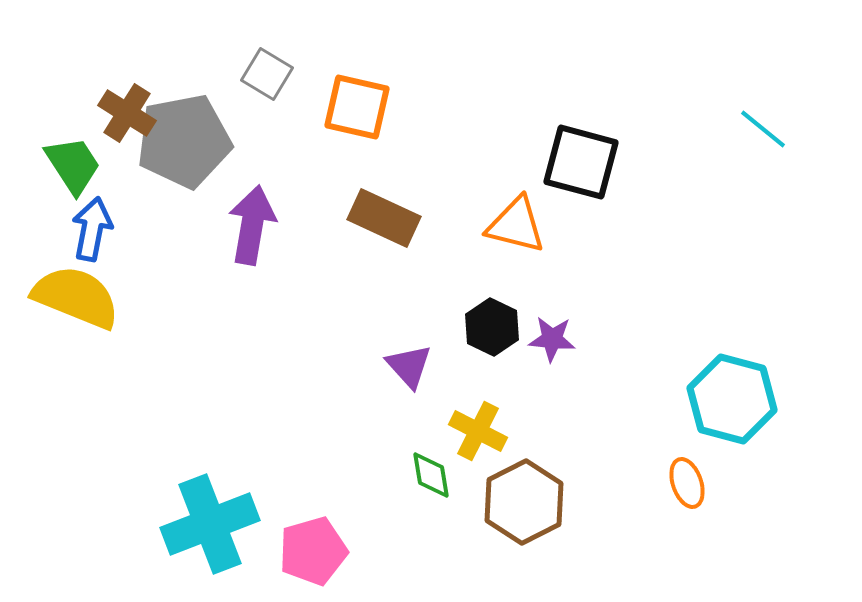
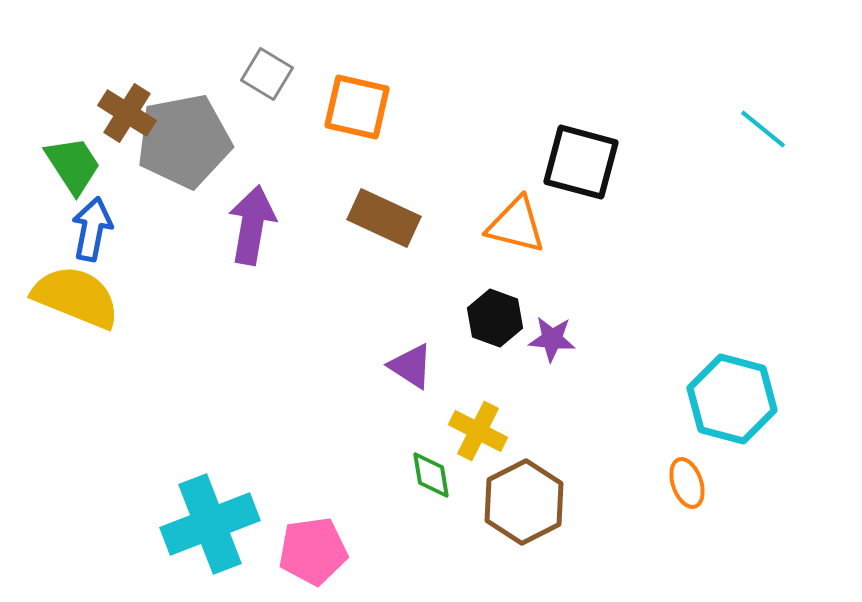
black hexagon: moved 3 px right, 9 px up; rotated 6 degrees counterclockwise
purple triangle: moved 2 px right; rotated 15 degrees counterclockwise
pink pentagon: rotated 8 degrees clockwise
